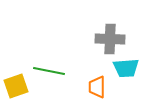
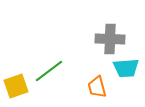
green line: rotated 48 degrees counterclockwise
orange trapezoid: rotated 15 degrees counterclockwise
